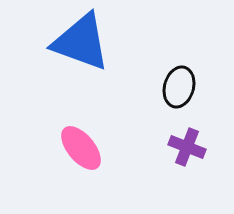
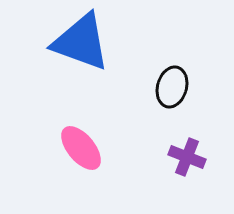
black ellipse: moved 7 px left
purple cross: moved 10 px down
